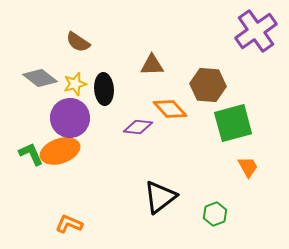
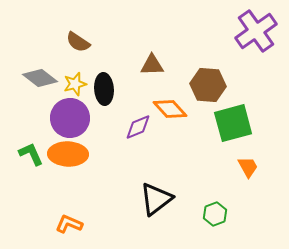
purple diamond: rotated 28 degrees counterclockwise
orange ellipse: moved 8 px right, 3 px down; rotated 21 degrees clockwise
black triangle: moved 4 px left, 2 px down
